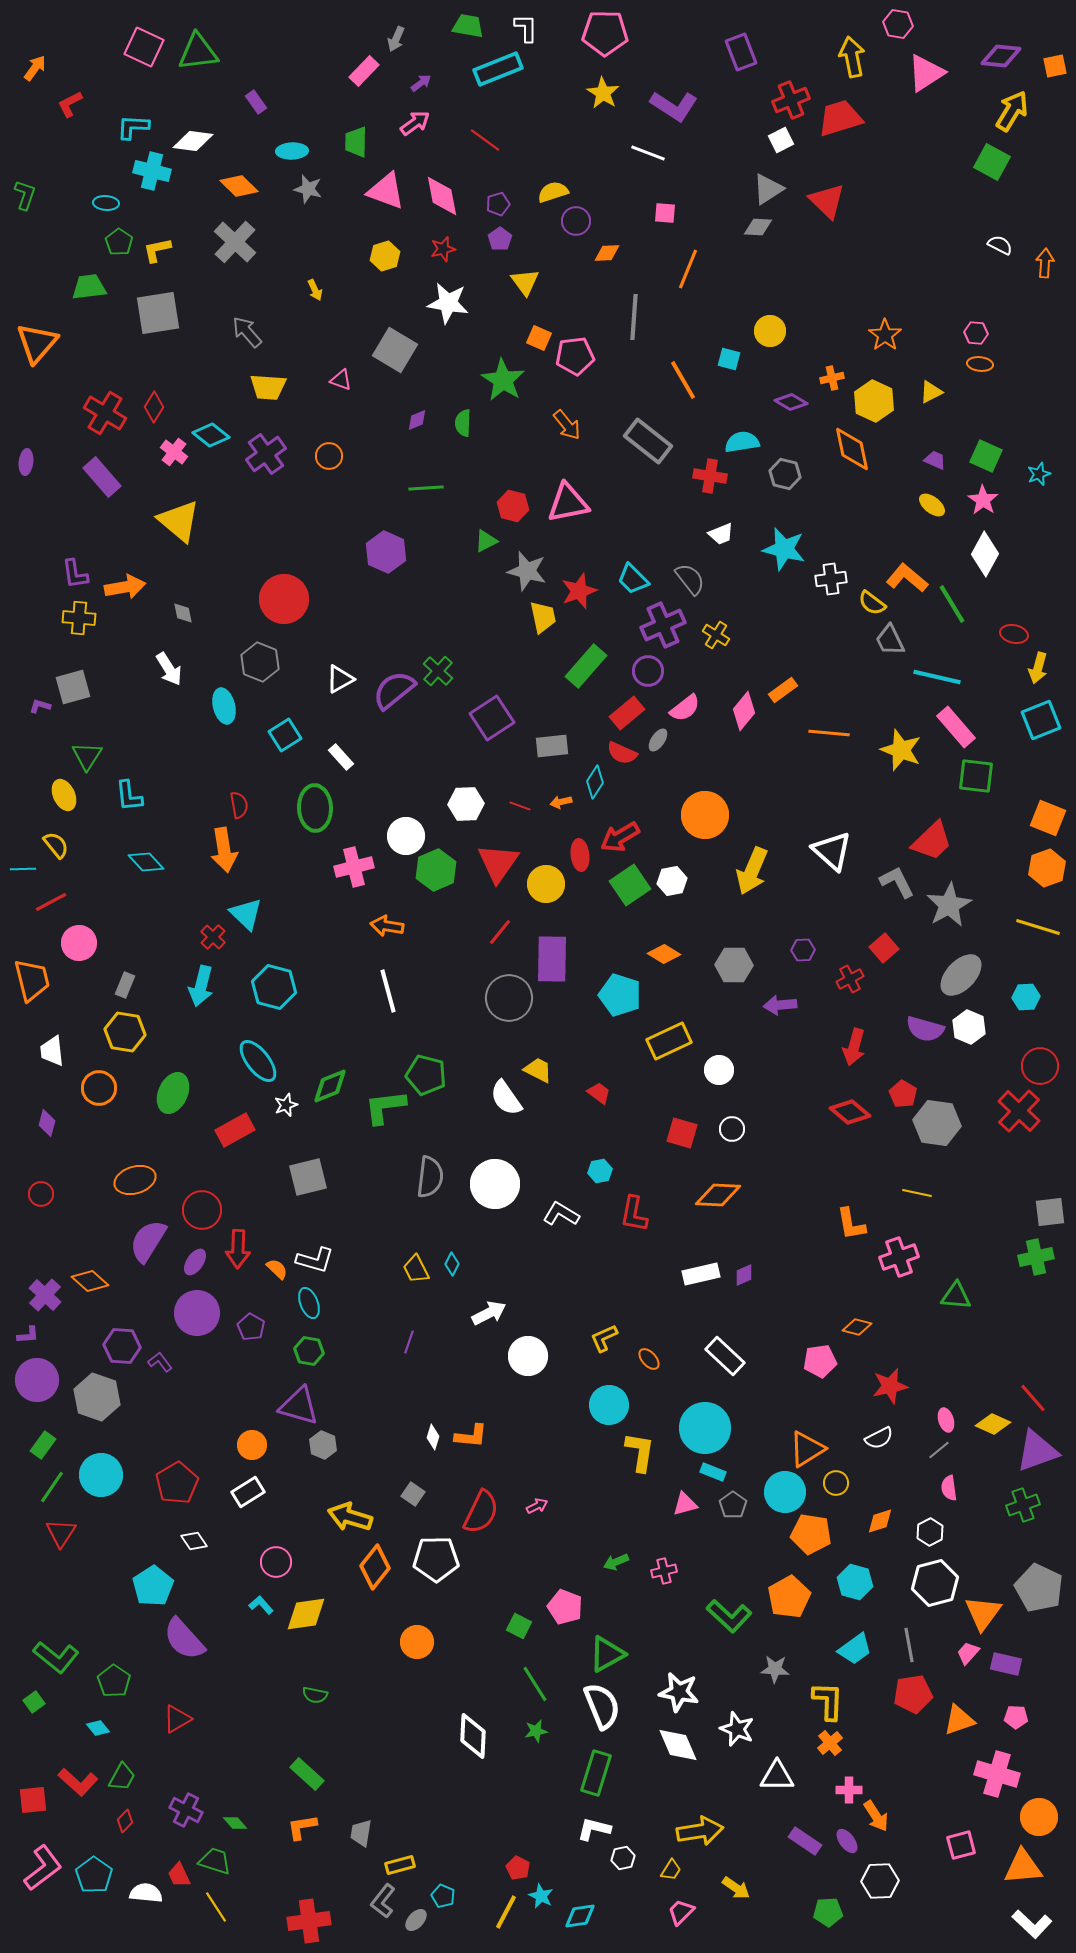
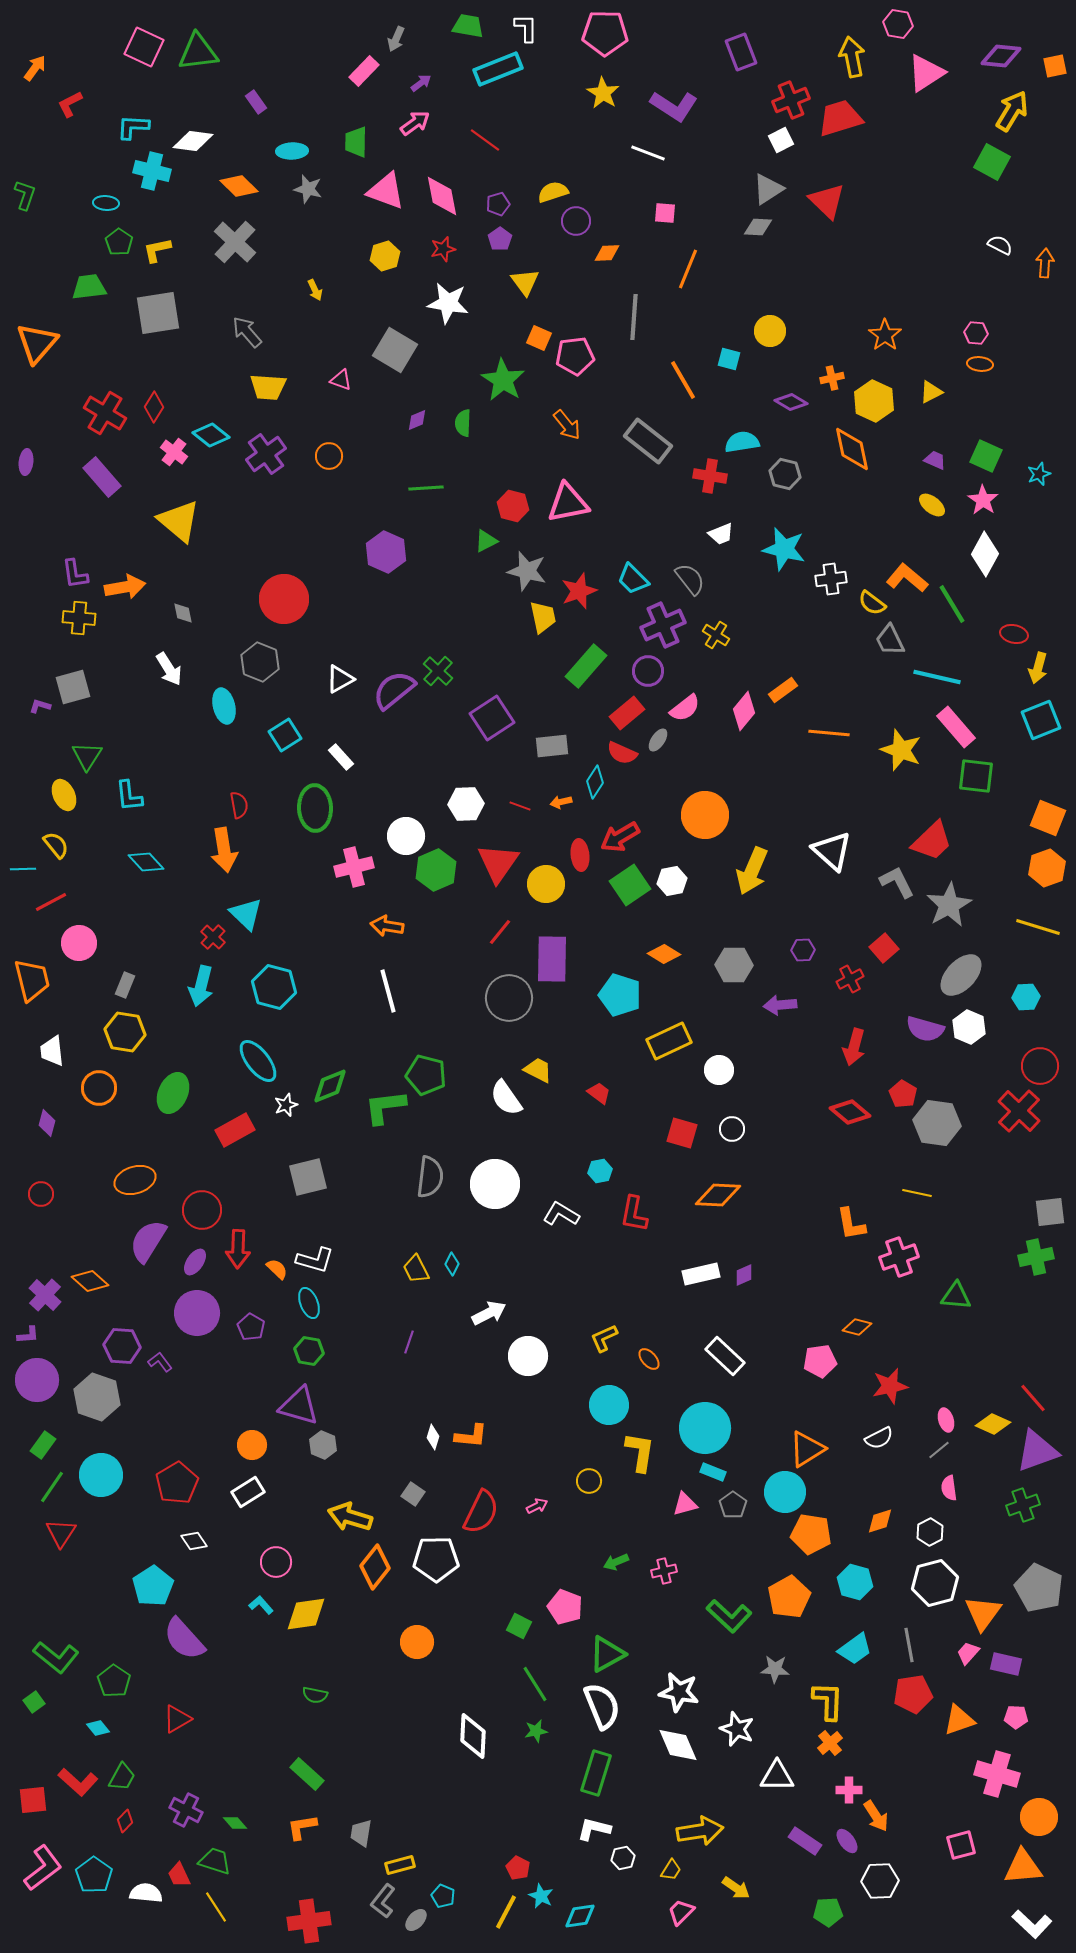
yellow circle at (836, 1483): moved 247 px left, 2 px up
